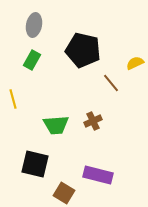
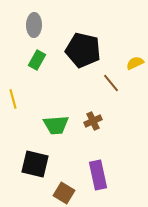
gray ellipse: rotated 10 degrees counterclockwise
green rectangle: moved 5 px right
purple rectangle: rotated 64 degrees clockwise
